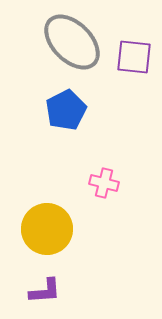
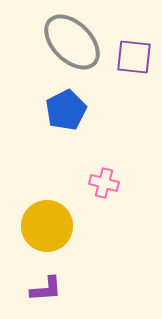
yellow circle: moved 3 px up
purple L-shape: moved 1 px right, 2 px up
